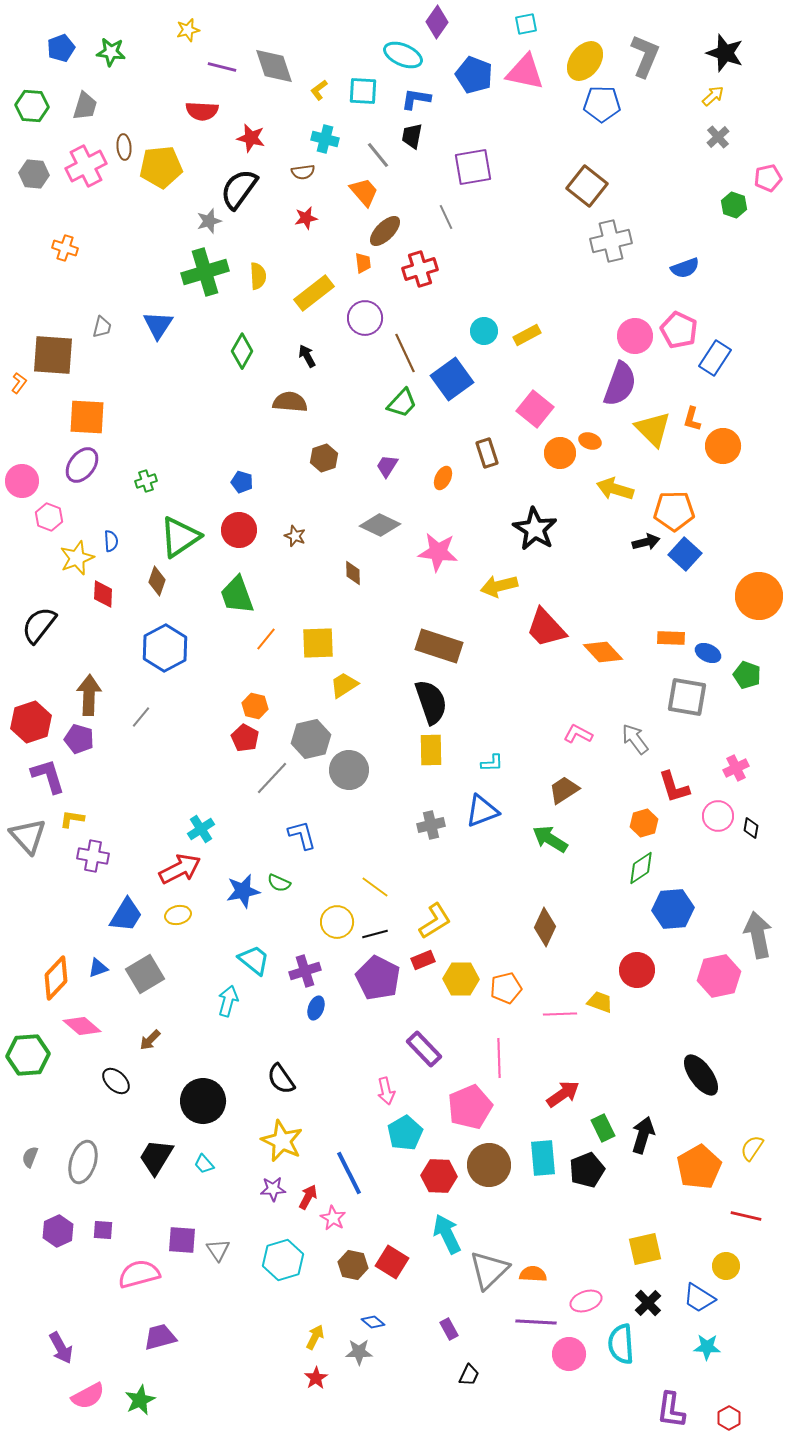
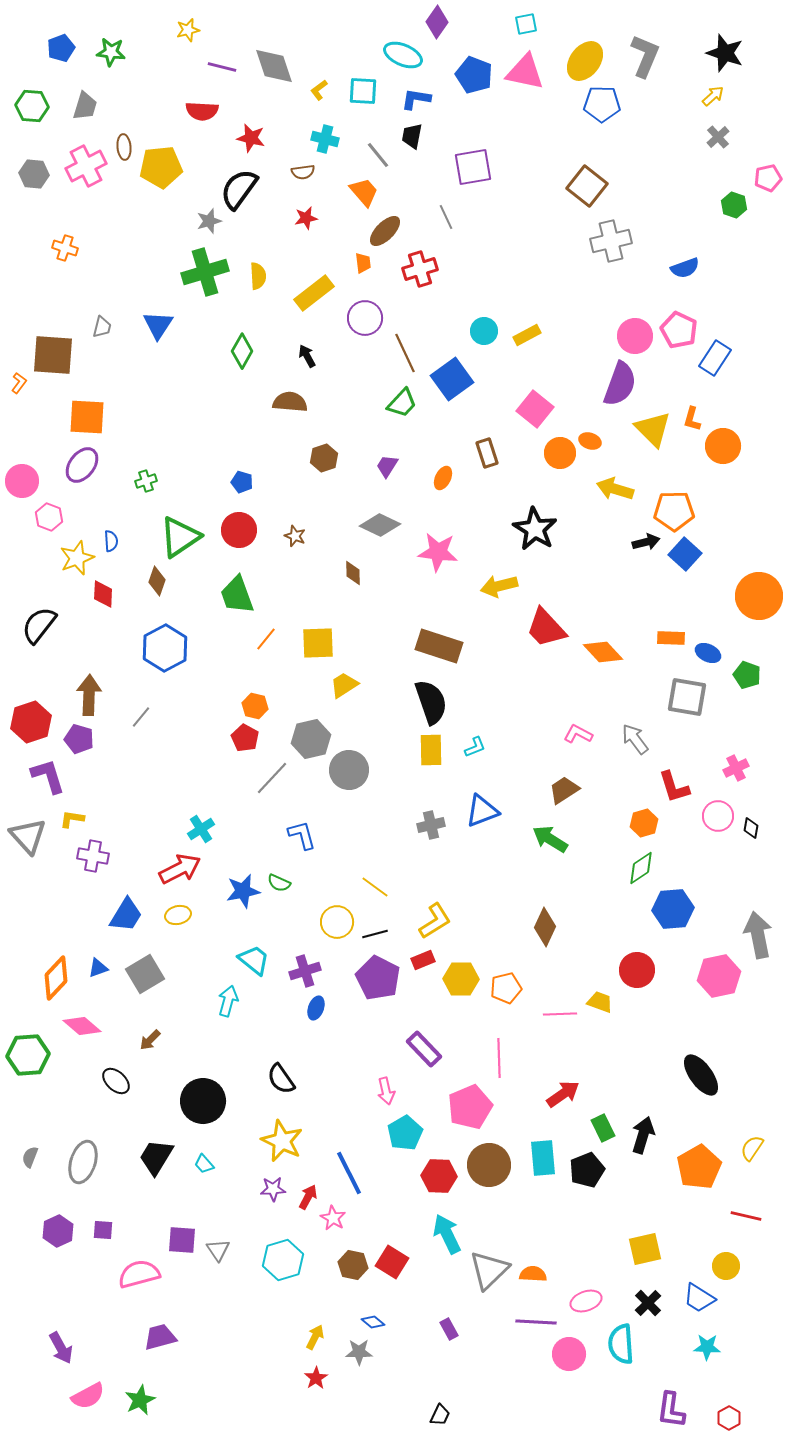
cyan L-shape at (492, 763): moved 17 px left, 16 px up; rotated 20 degrees counterclockwise
black trapezoid at (469, 1375): moved 29 px left, 40 px down
